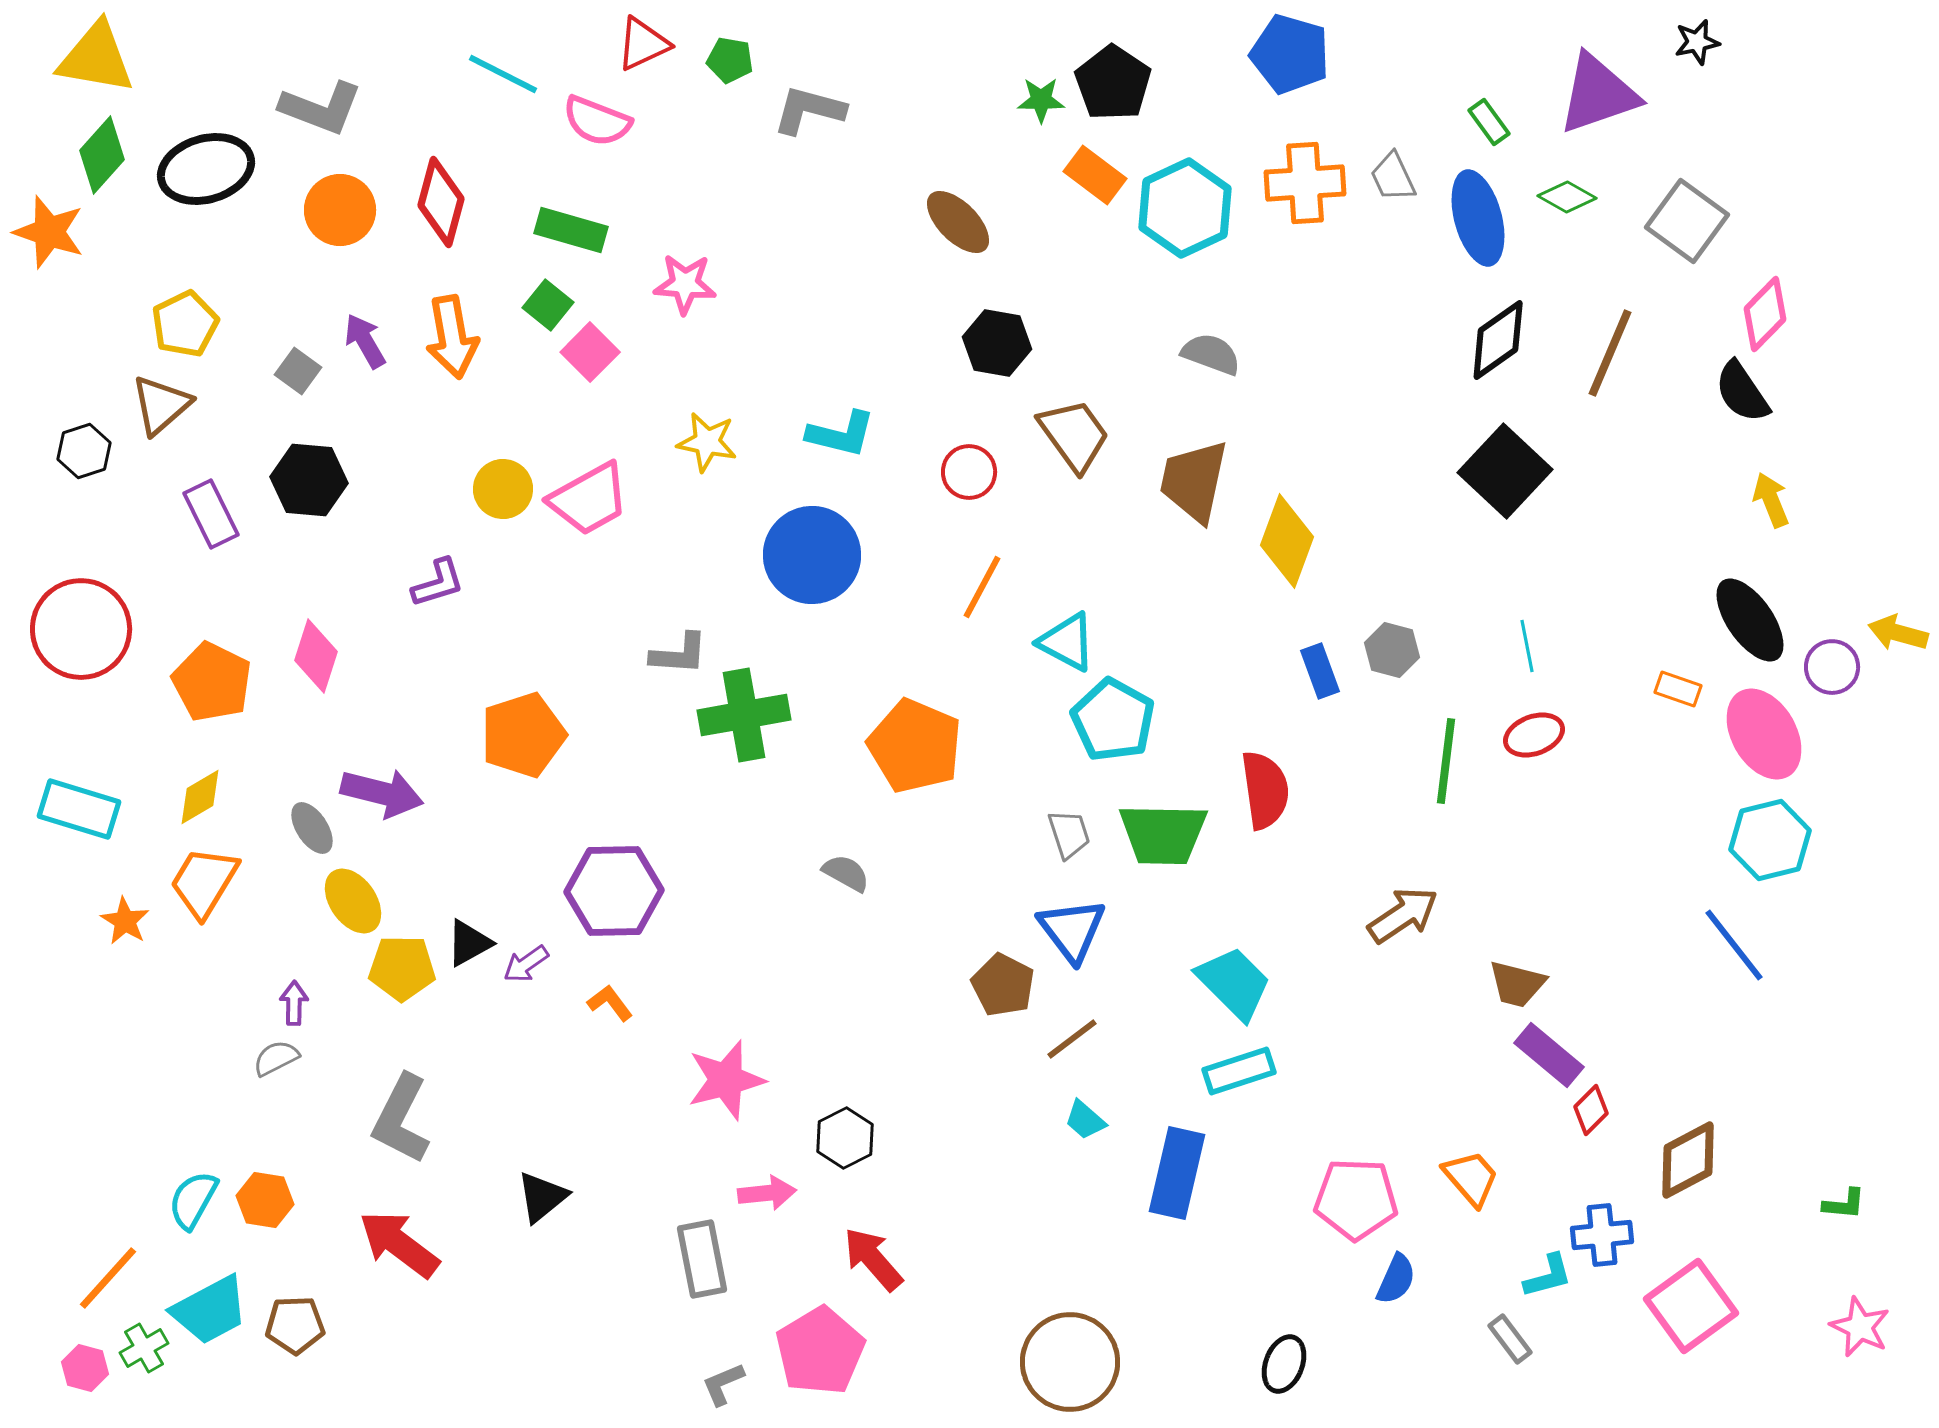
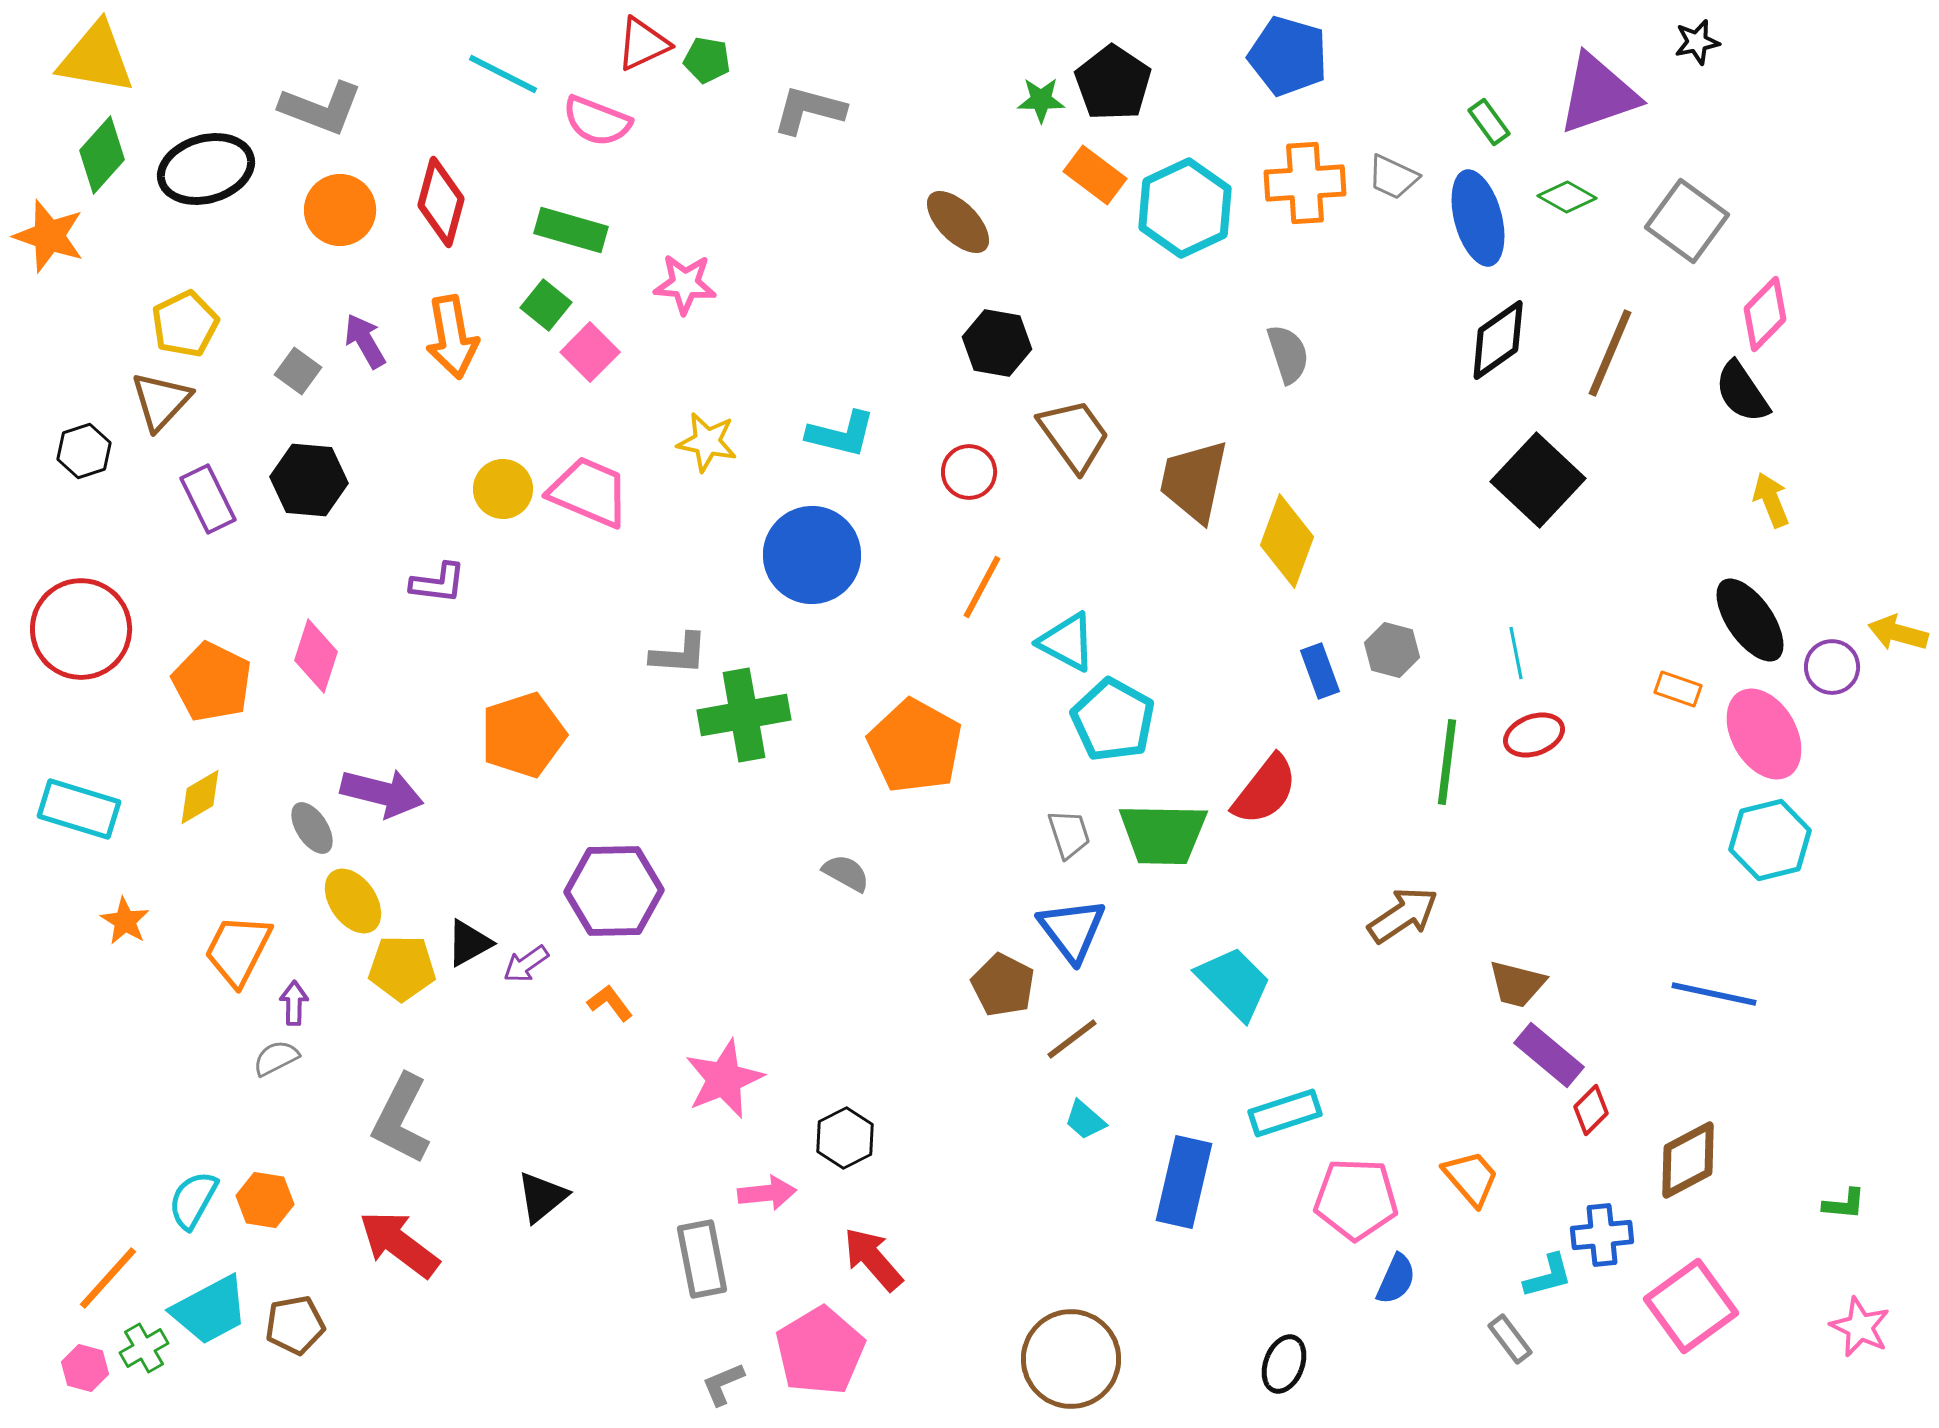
blue pentagon at (1290, 54): moved 2 px left, 2 px down
green pentagon at (730, 60): moved 23 px left
gray trapezoid at (1393, 177): rotated 40 degrees counterclockwise
orange star at (49, 232): moved 4 px down
green square at (548, 305): moved 2 px left
gray semicircle at (1211, 354): moved 77 px right; rotated 52 degrees clockwise
brown triangle at (161, 405): moved 4 px up; rotated 6 degrees counterclockwise
black square at (1505, 471): moved 33 px right, 9 px down
pink trapezoid at (589, 499): moved 7 px up; rotated 128 degrees counterclockwise
purple rectangle at (211, 514): moved 3 px left, 15 px up
purple L-shape at (438, 583): rotated 24 degrees clockwise
cyan line at (1527, 646): moved 11 px left, 7 px down
orange pentagon at (915, 746): rotated 6 degrees clockwise
green line at (1446, 761): moved 1 px right, 1 px down
red semicircle at (1265, 790): rotated 46 degrees clockwise
orange trapezoid at (204, 882): moved 34 px right, 68 px down; rotated 4 degrees counterclockwise
blue line at (1734, 945): moved 20 px left, 49 px down; rotated 40 degrees counterclockwise
cyan rectangle at (1239, 1071): moved 46 px right, 42 px down
pink star at (726, 1080): moved 2 px left, 1 px up; rotated 8 degrees counterclockwise
blue rectangle at (1177, 1173): moved 7 px right, 9 px down
brown pentagon at (295, 1325): rotated 8 degrees counterclockwise
brown circle at (1070, 1362): moved 1 px right, 3 px up
